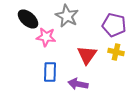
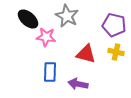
red triangle: moved 1 px left, 1 px up; rotated 50 degrees counterclockwise
